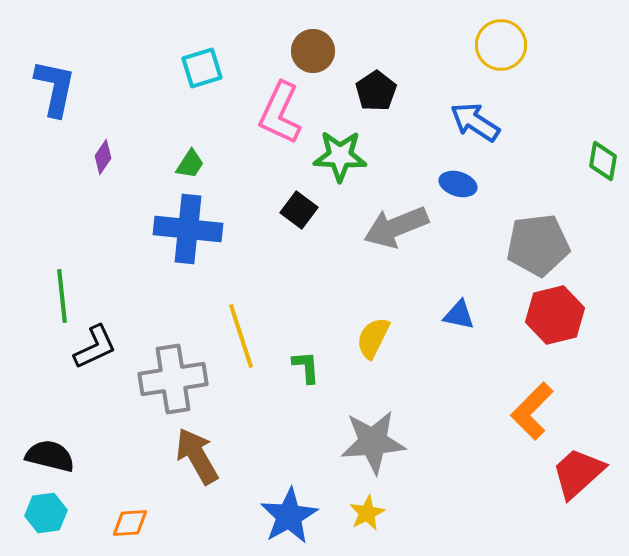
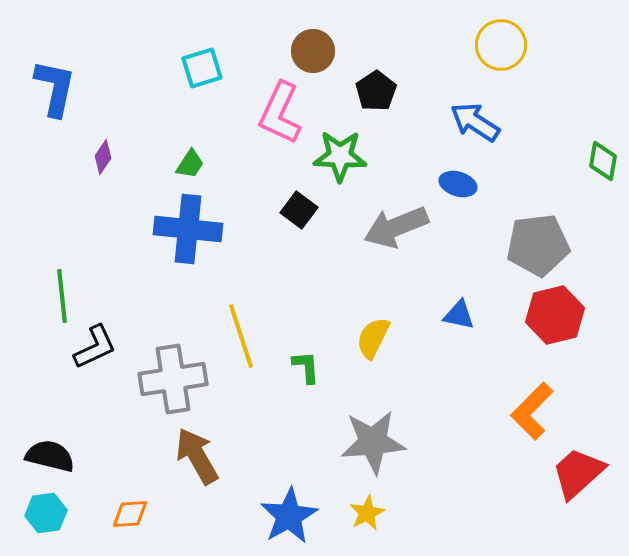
orange diamond: moved 9 px up
